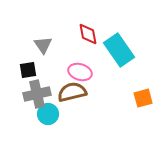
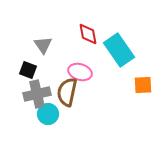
black square: rotated 30 degrees clockwise
brown semicircle: moved 5 px left; rotated 64 degrees counterclockwise
orange square: moved 13 px up; rotated 12 degrees clockwise
